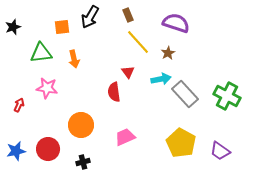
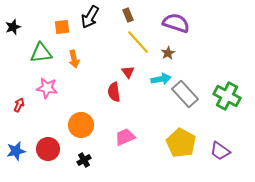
black cross: moved 1 px right, 2 px up; rotated 16 degrees counterclockwise
